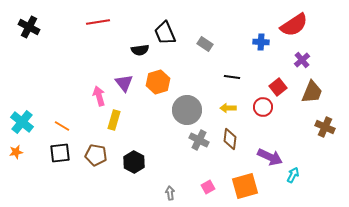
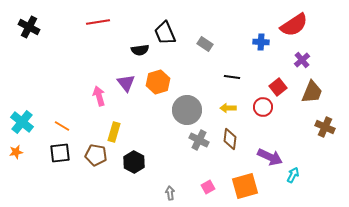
purple triangle: moved 2 px right
yellow rectangle: moved 12 px down
